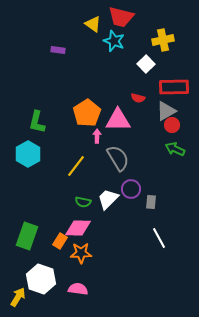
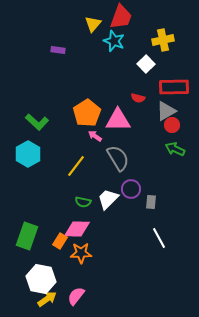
red trapezoid: rotated 84 degrees counterclockwise
yellow triangle: rotated 36 degrees clockwise
green L-shape: rotated 60 degrees counterclockwise
pink arrow: moved 2 px left; rotated 56 degrees counterclockwise
pink diamond: moved 1 px left, 1 px down
white hexagon: rotated 8 degrees counterclockwise
pink semicircle: moved 2 px left, 7 px down; rotated 60 degrees counterclockwise
yellow arrow: moved 29 px right, 2 px down; rotated 24 degrees clockwise
